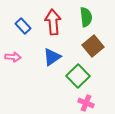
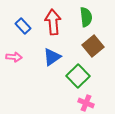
pink arrow: moved 1 px right
